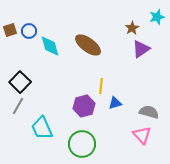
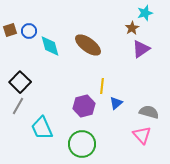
cyan star: moved 12 px left, 4 px up
yellow line: moved 1 px right
blue triangle: moved 1 px right; rotated 24 degrees counterclockwise
